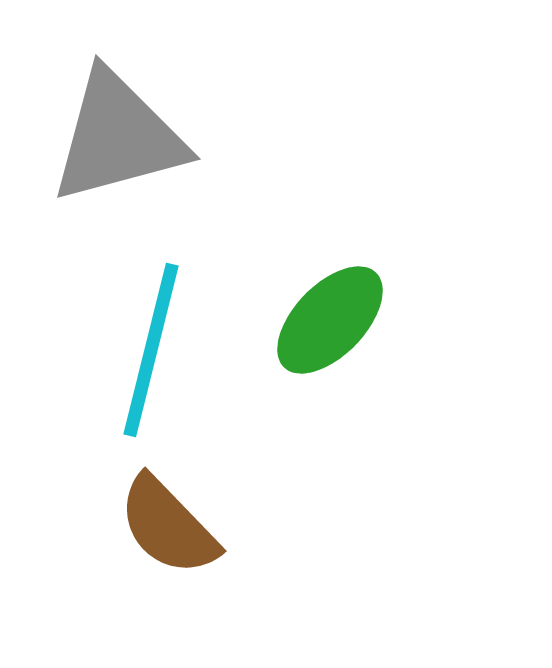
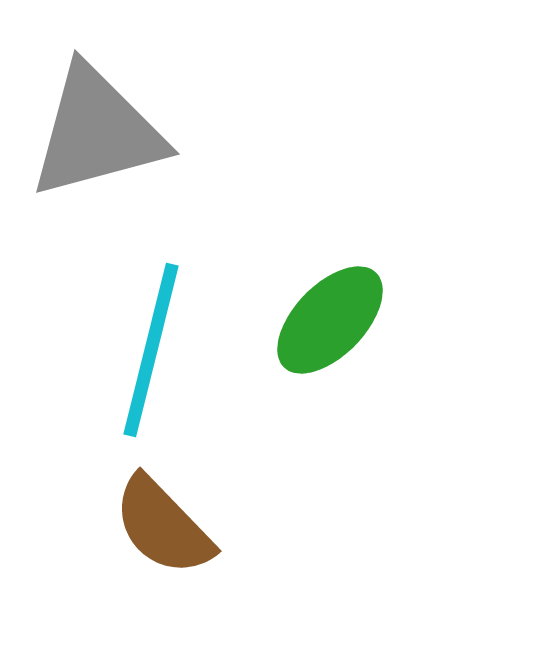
gray triangle: moved 21 px left, 5 px up
brown semicircle: moved 5 px left
